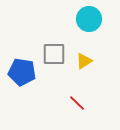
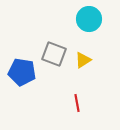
gray square: rotated 20 degrees clockwise
yellow triangle: moved 1 px left, 1 px up
red line: rotated 36 degrees clockwise
